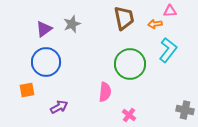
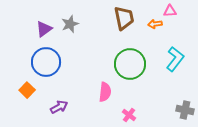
gray star: moved 2 px left
cyan L-shape: moved 7 px right, 9 px down
orange square: rotated 35 degrees counterclockwise
